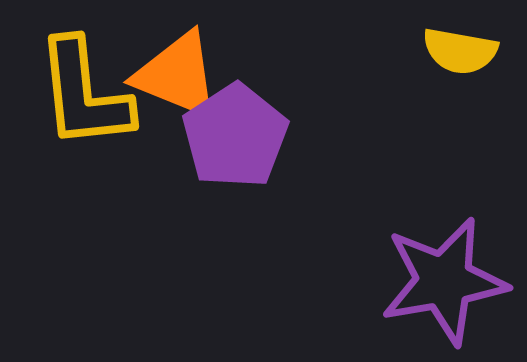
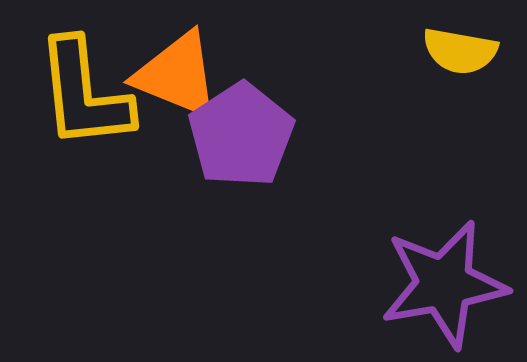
purple pentagon: moved 6 px right, 1 px up
purple star: moved 3 px down
